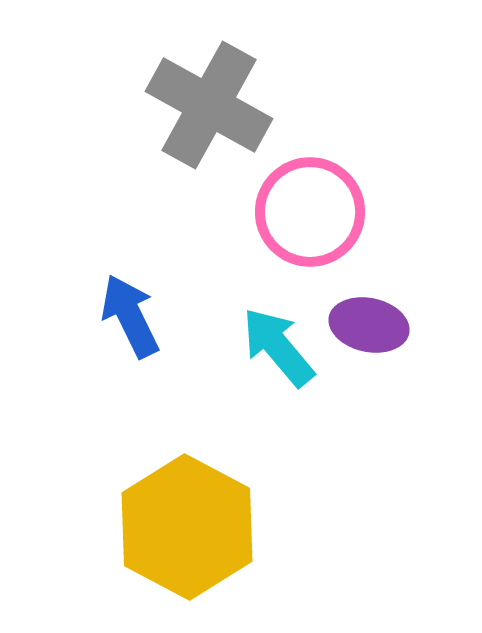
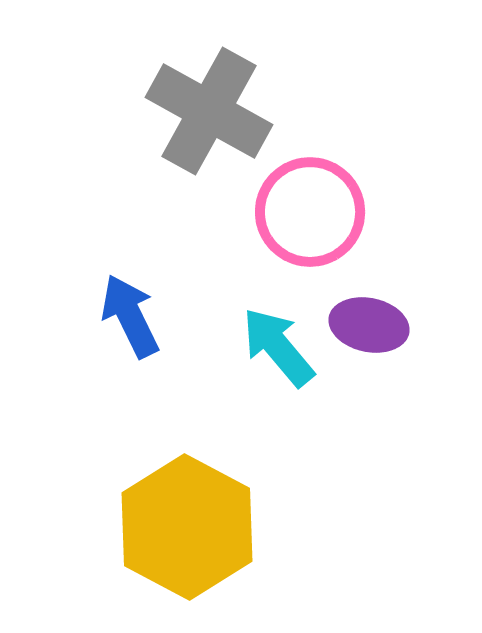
gray cross: moved 6 px down
